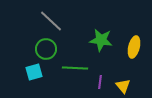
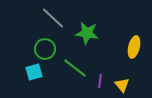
gray line: moved 2 px right, 3 px up
green star: moved 14 px left, 7 px up
green circle: moved 1 px left
green line: rotated 35 degrees clockwise
purple line: moved 1 px up
yellow triangle: moved 1 px left, 1 px up
